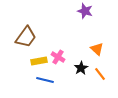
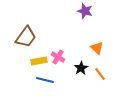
orange triangle: moved 1 px up
